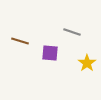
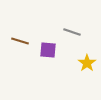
purple square: moved 2 px left, 3 px up
